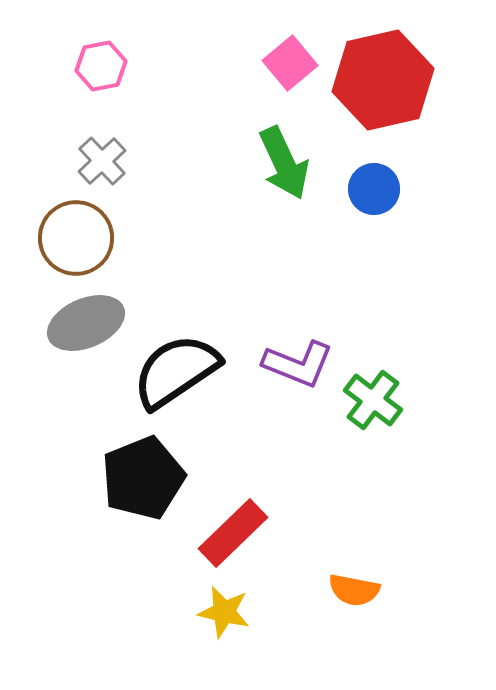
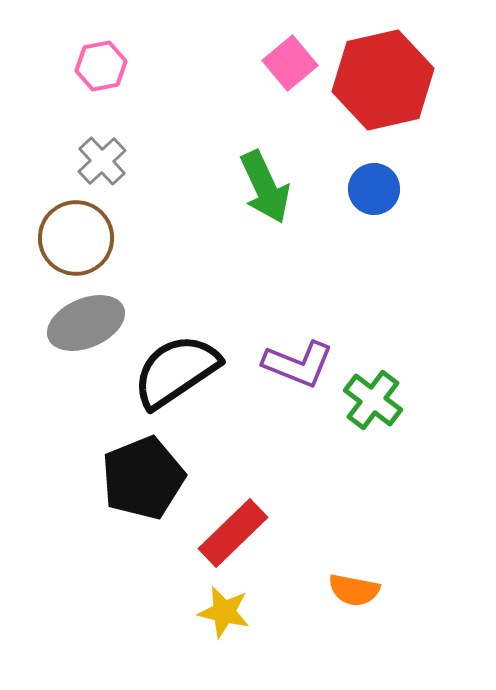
green arrow: moved 19 px left, 24 px down
